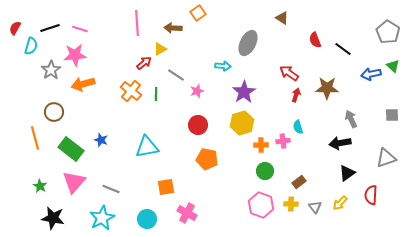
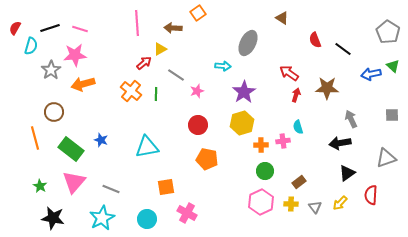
pink hexagon at (261, 205): moved 3 px up; rotated 15 degrees clockwise
